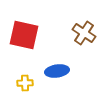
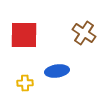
red square: rotated 12 degrees counterclockwise
